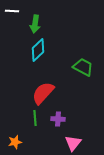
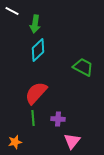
white line: rotated 24 degrees clockwise
red semicircle: moved 7 px left
green line: moved 2 px left
pink triangle: moved 1 px left, 2 px up
